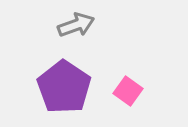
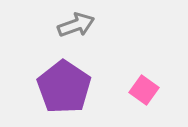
pink square: moved 16 px right, 1 px up
